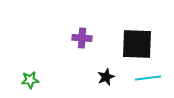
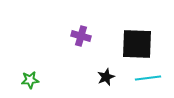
purple cross: moved 1 px left, 2 px up; rotated 12 degrees clockwise
